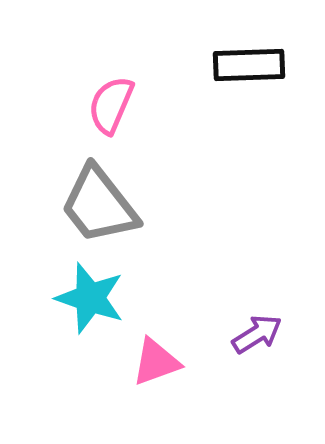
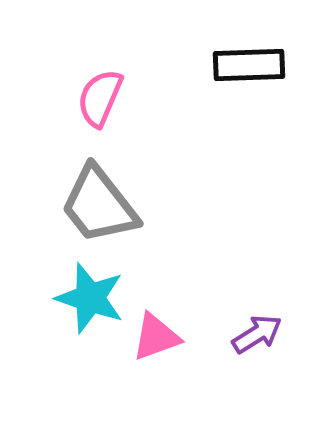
pink semicircle: moved 11 px left, 7 px up
pink triangle: moved 25 px up
